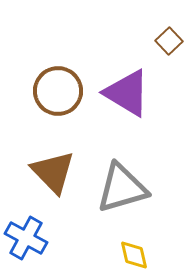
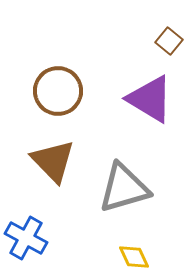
brown square: rotated 8 degrees counterclockwise
purple triangle: moved 23 px right, 6 px down
brown triangle: moved 11 px up
gray triangle: moved 2 px right
yellow diamond: moved 2 px down; rotated 12 degrees counterclockwise
